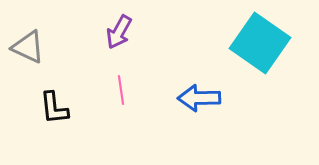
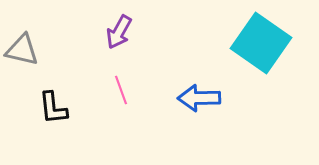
cyan square: moved 1 px right
gray triangle: moved 6 px left, 3 px down; rotated 12 degrees counterclockwise
pink line: rotated 12 degrees counterclockwise
black L-shape: moved 1 px left
